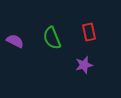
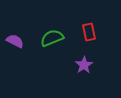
green semicircle: rotated 90 degrees clockwise
purple star: rotated 18 degrees counterclockwise
